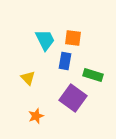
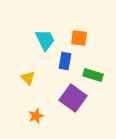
orange square: moved 6 px right
